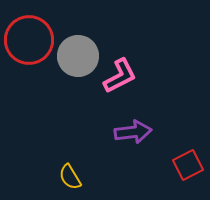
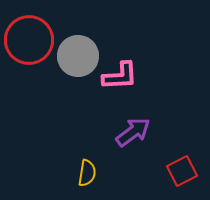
pink L-shape: rotated 24 degrees clockwise
purple arrow: rotated 30 degrees counterclockwise
red square: moved 6 px left, 6 px down
yellow semicircle: moved 17 px right, 4 px up; rotated 140 degrees counterclockwise
